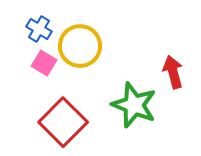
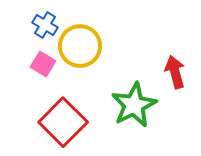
blue cross: moved 6 px right, 4 px up
pink square: moved 1 px left, 1 px down
red arrow: moved 2 px right
green star: rotated 24 degrees clockwise
